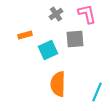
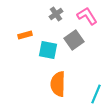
pink L-shape: moved 2 px down; rotated 20 degrees counterclockwise
gray square: moved 1 px left, 1 px down; rotated 30 degrees counterclockwise
cyan square: rotated 36 degrees clockwise
cyan line: moved 1 px left, 2 px down
